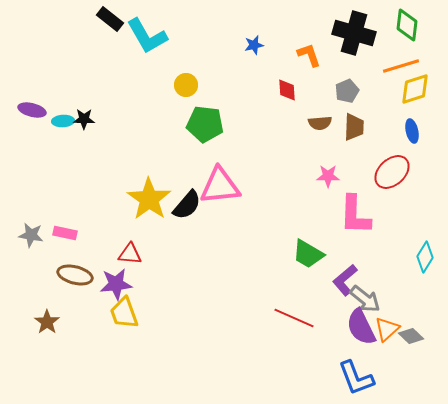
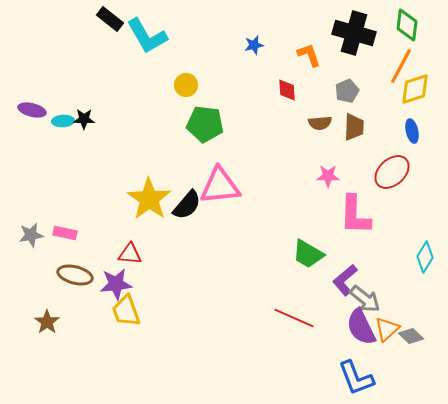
orange line: rotated 45 degrees counterclockwise
gray star: rotated 20 degrees counterclockwise
yellow trapezoid: moved 2 px right, 2 px up
